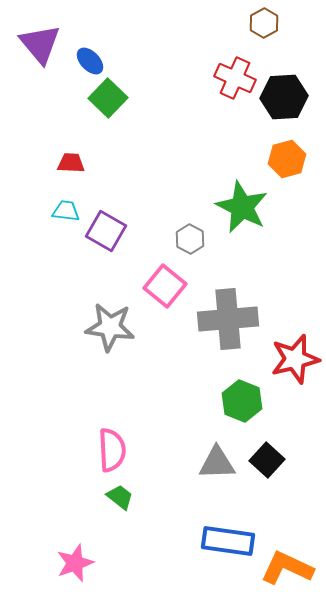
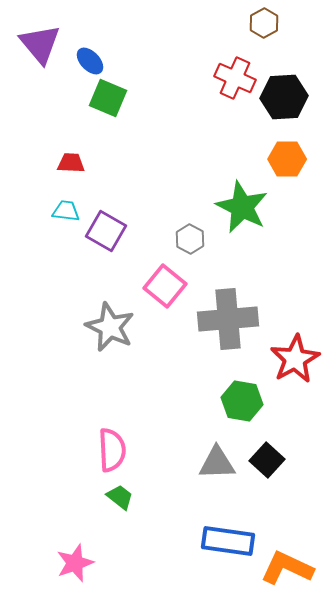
green square: rotated 21 degrees counterclockwise
orange hexagon: rotated 15 degrees clockwise
gray star: rotated 18 degrees clockwise
red star: rotated 15 degrees counterclockwise
green hexagon: rotated 12 degrees counterclockwise
